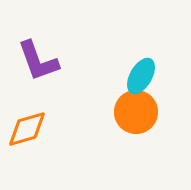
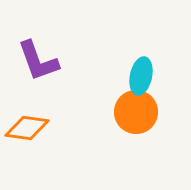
cyan ellipse: rotated 18 degrees counterclockwise
orange diamond: moved 1 px up; rotated 24 degrees clockwise
